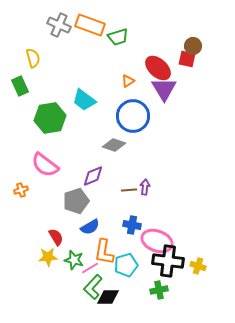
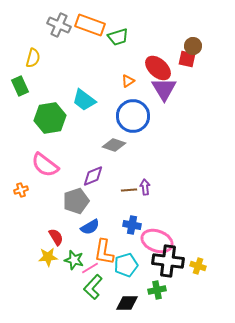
yellow semicircle: rotated 30 degrees clockwise
purple arrow: rotated 14 degrees counterclockwise
green cross: moved 2 px left
black diamond: moved 19 px right, 6 px down
